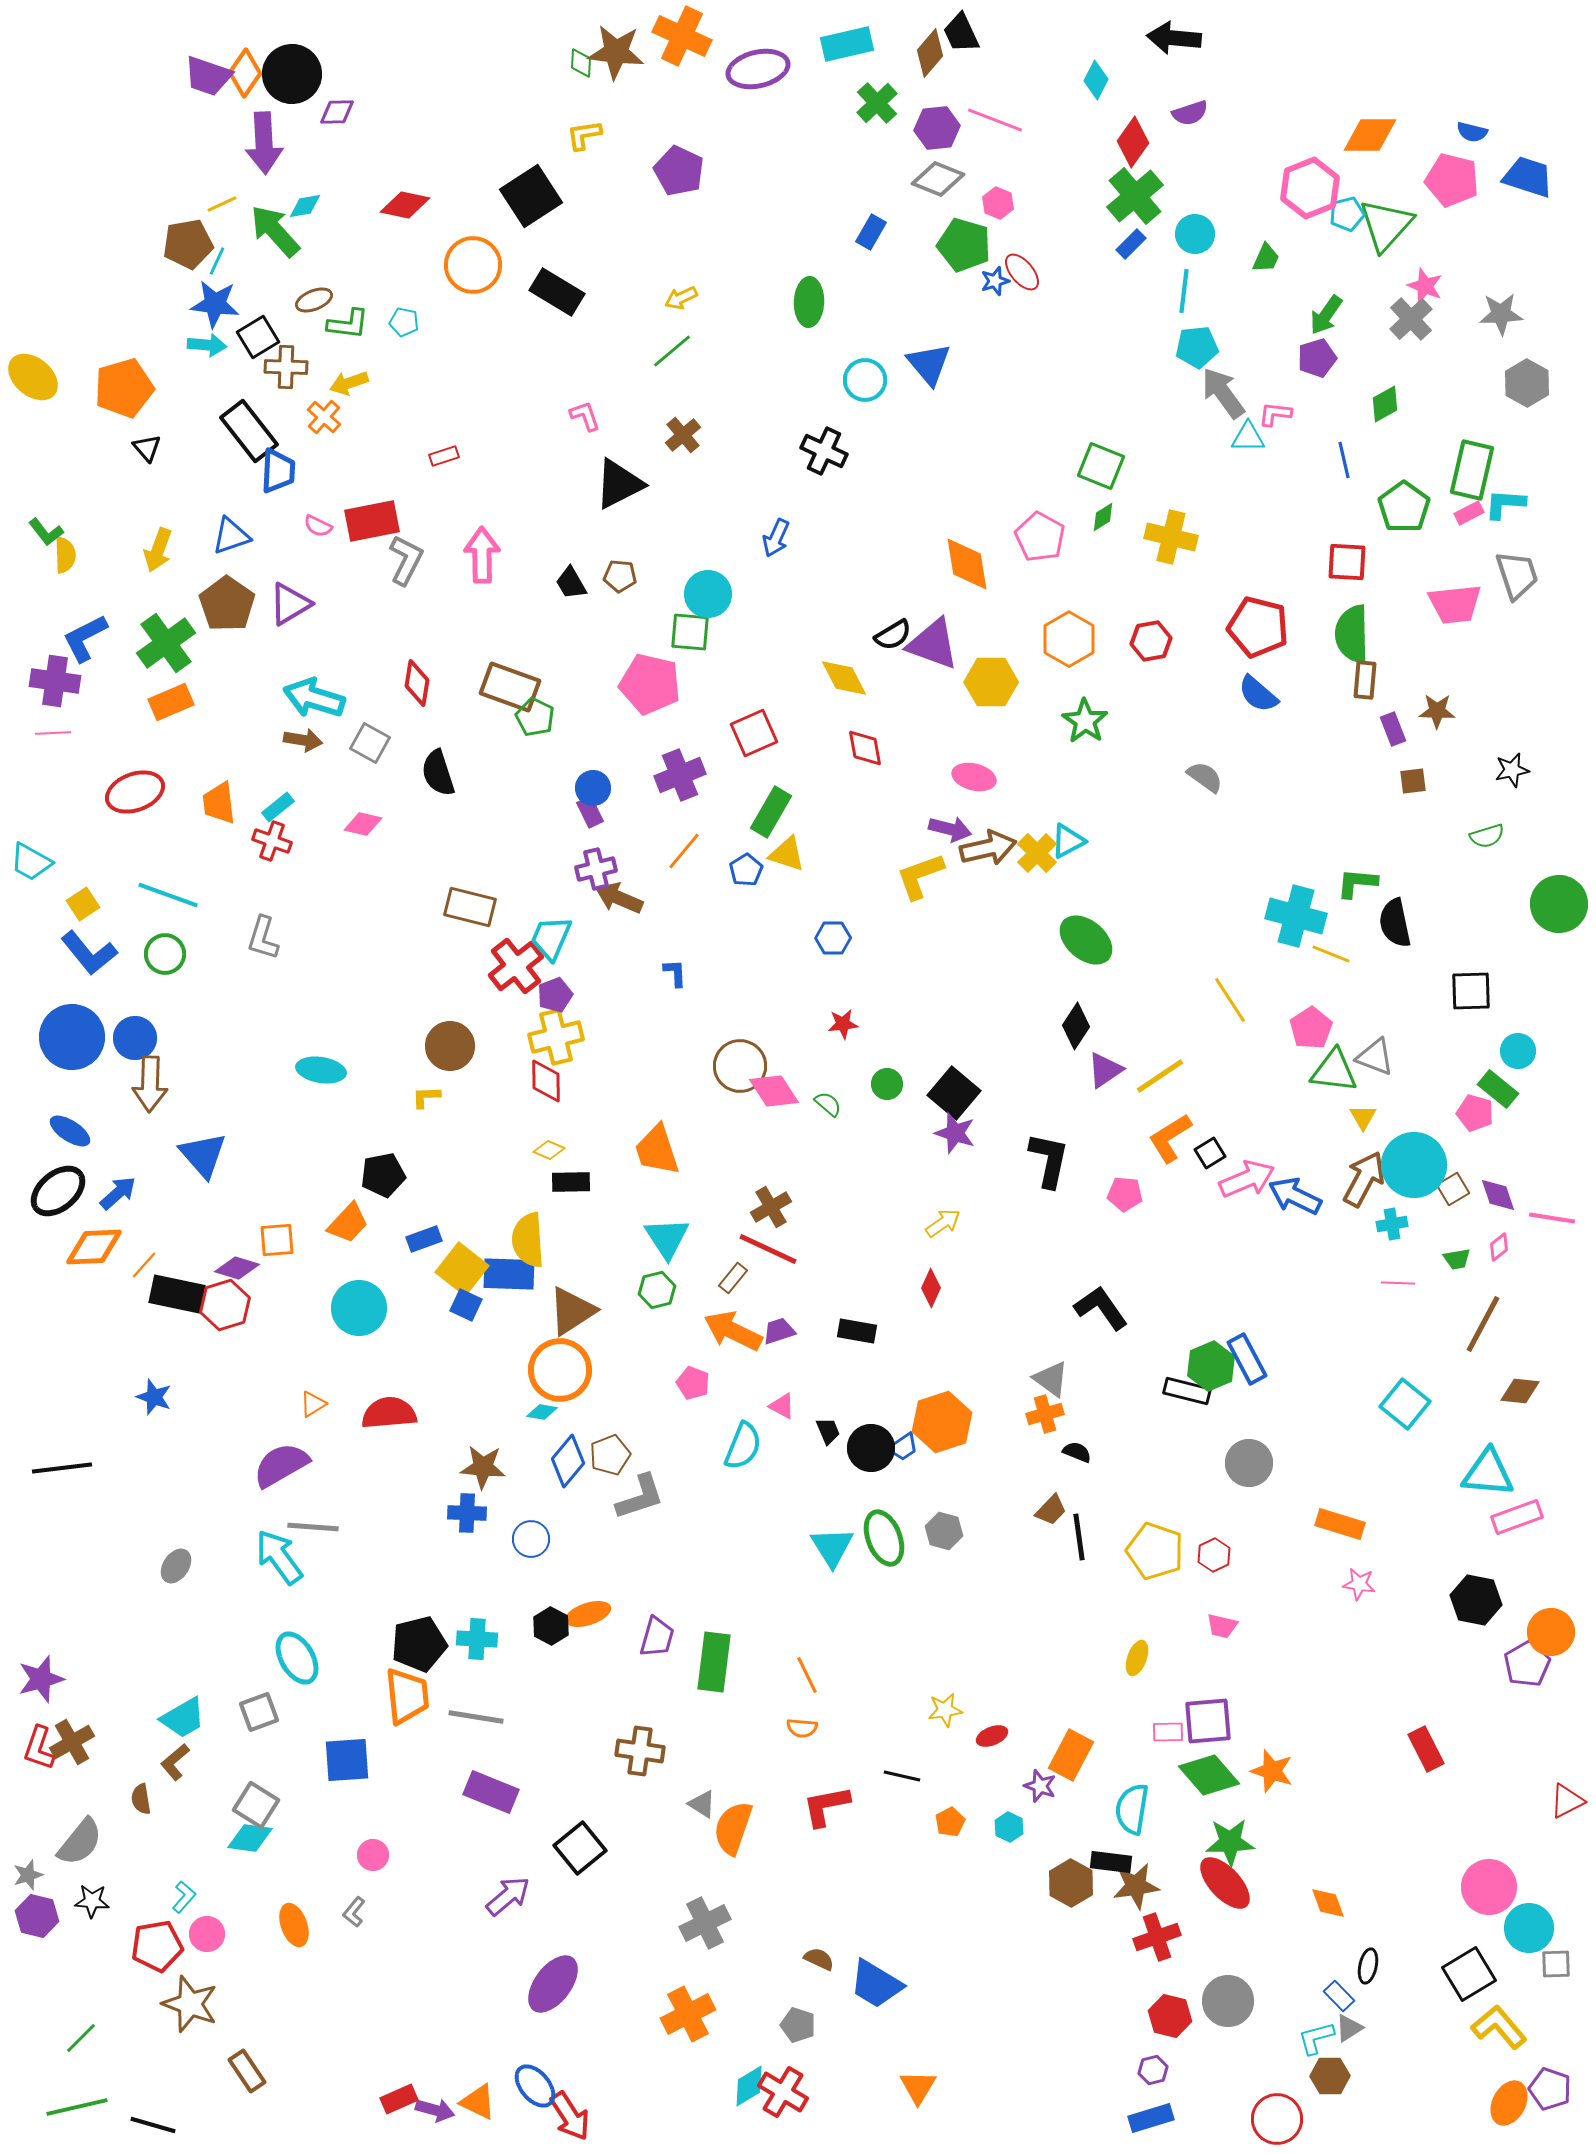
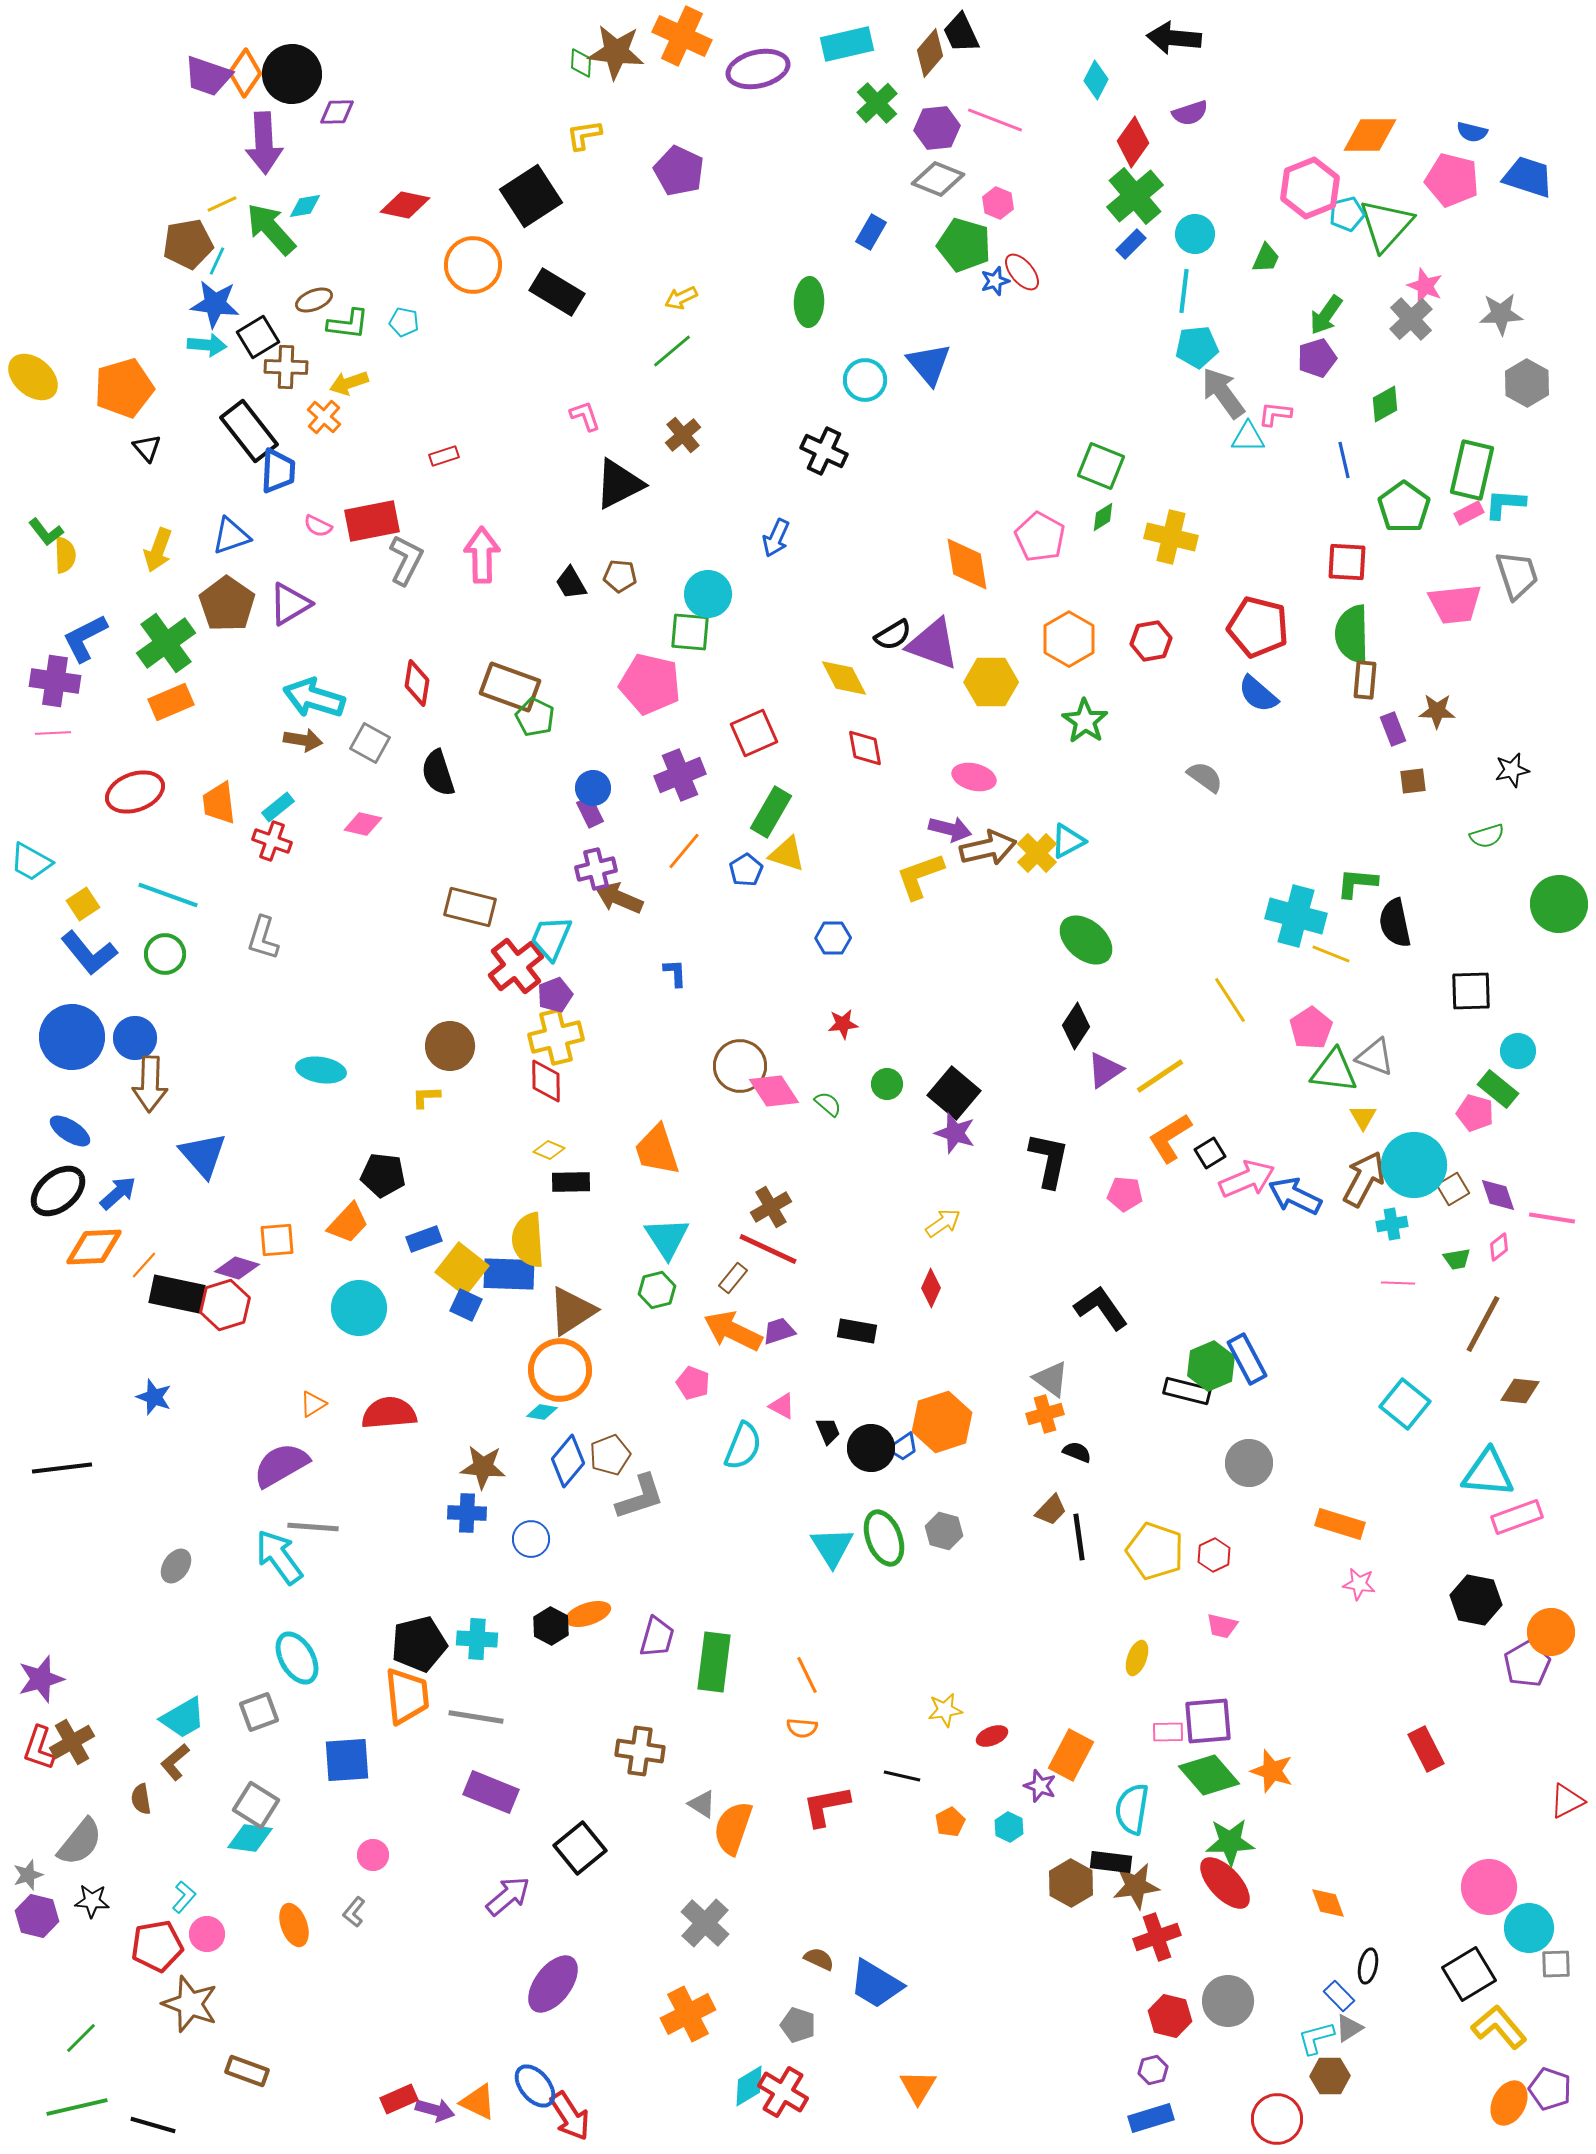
green arrow at (275, 231): moved 4 px left, 2 px up
black pentagon at (383, 1175): rotated 18 degrees clockwise
gray cross at (705, 1923): rotated 21 degrees counterclockwise
brown rectangle at (247, 2071): rotated 36 degrees counterclockwise
